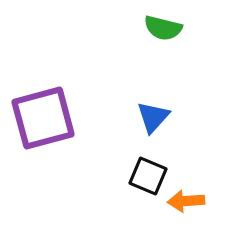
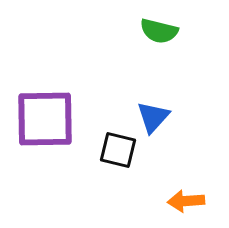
green semicircle: moved 4 px left, 3 px down
purple square: moved 2 px right, 1 px down; rotated 14 degrees clockwise
black square: moved 30 px left, 26 px up; rotated 9 degrees counterclockwise
